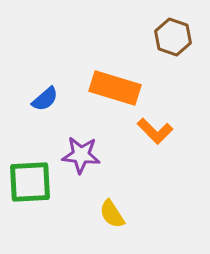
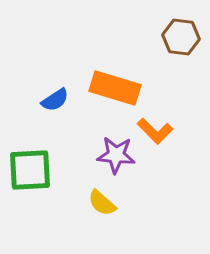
brown hexagon: moved 8 px right; rotated 12 degrees counterclockwise
blue semicircle: moved 10 px right, 1 px down; rotated 8 degrees clockwise
purple star: moved 35 px right
green square: moved 12 px up
yellow semicircle: moved 10 px left, 11 px up; rotated 16 degrees counterclockwise
